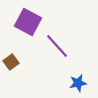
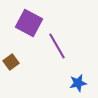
purple square: moved 1 px right, 1 px down
purple line: rotated 12 degrees clockwise
